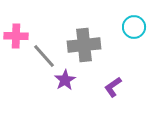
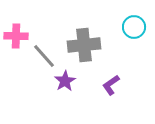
purple star: moved 1 px down
purple L-shape: moved 2 px left, 2 px up
